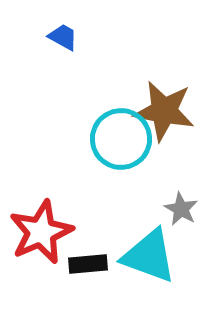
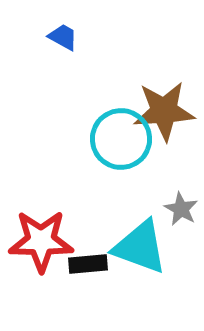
brown star: rotated 14 degrees counterclockwise
red star: moved 9 px down; rotated 24 degrees clockwise
cyan triangle: moved 9 px left, 9 px up
